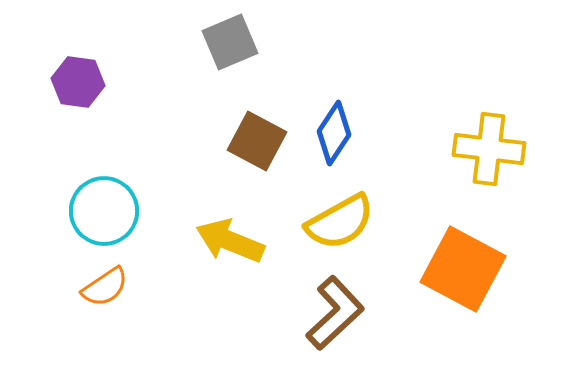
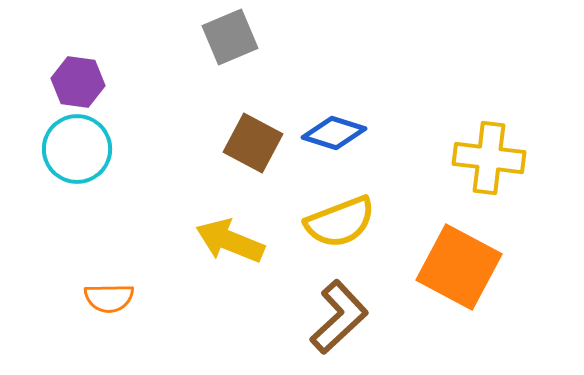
gray square: moved 5 px up
blue diamond: rotated 74 degrees clockwise
brown square: moved 4 px left, 2 px down
yellow cross: moved 9 px down
cyan circle: moved 27 px left, 62 px up
yellow semicircle: rotated 8 degrees clockwise
orange square: moved 4 px left, 2 px up
orange semicircle: moved 4 px right, 11 px down; rotated 33 degrees clockwise
brown L-shape: moved 4 px right, 4 px down
